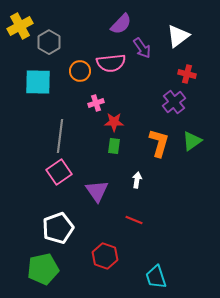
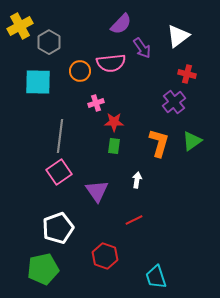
red line: rotated 48 degrees counterclockwise
